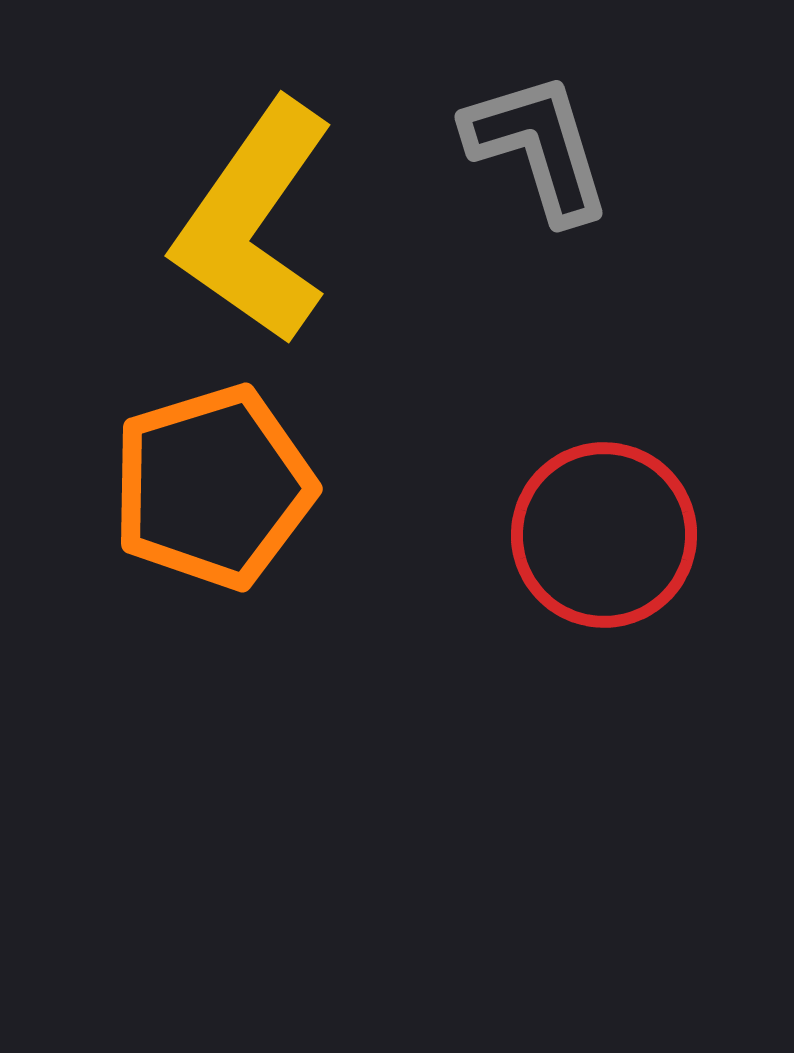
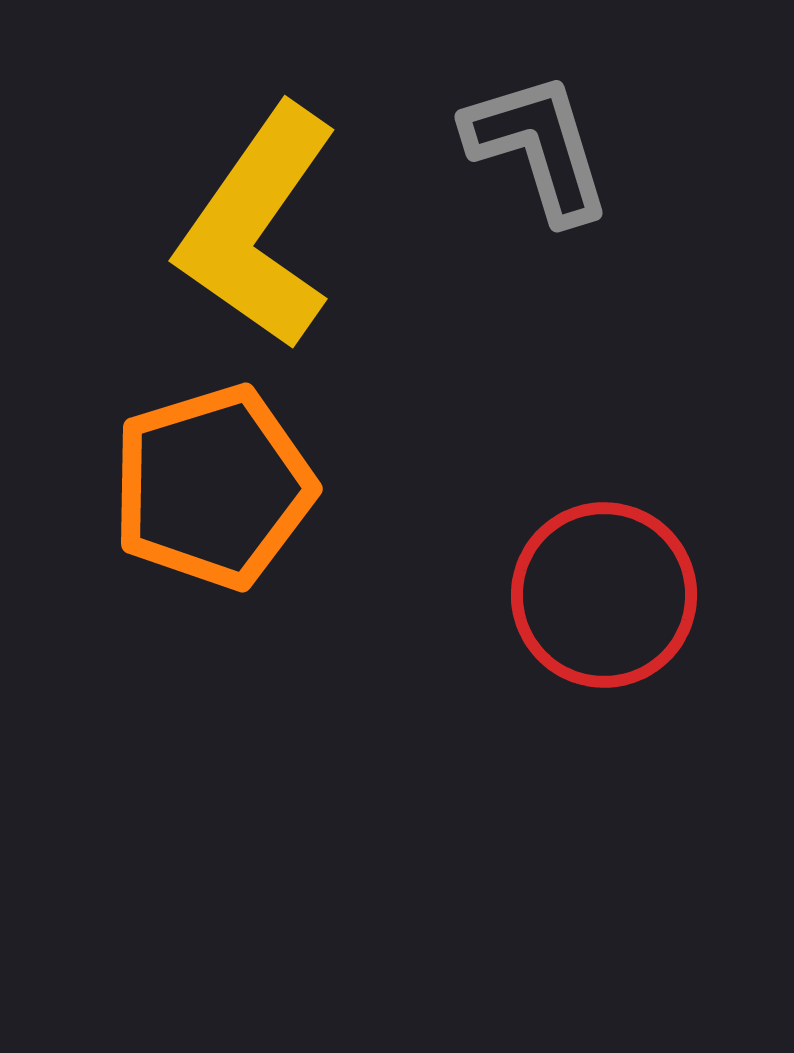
yellow L-shape: moved 4 px right, 5 px down
red circle: moved 60 px down
